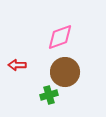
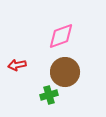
pink diamond: moved 1 px right, 1 px up
red arrow: rotated 12 degrees counterclockwise
